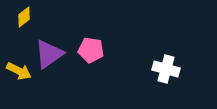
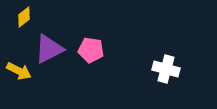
purple triangle: moved 5 px up; rotated 8 degrees clockwise
